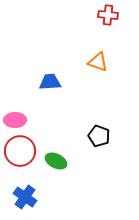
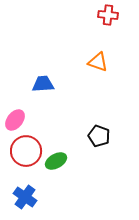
blue trapezoid: moved 7 px left, 2 px down
pink ellipse: rotated 50 degrees counterclockwise
red circle: moved 6 px right
green ellipse: rotated 55 degrees counterclockwise
